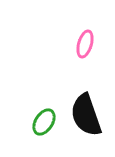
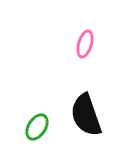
green ellipse: moved 7 px left, 5 px down
